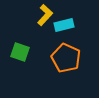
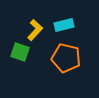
yellow L-shape: moved 10 px left, 15 px down
orange pentagon: rotated 12 degrees counterclockwise
